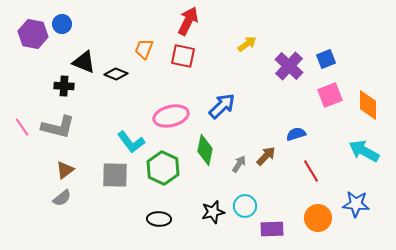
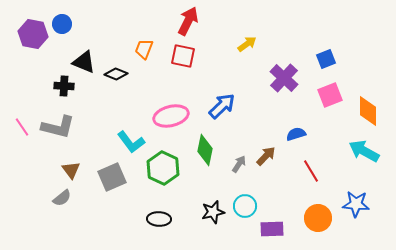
purple cross: moved 5 px left, 12 px down
orange diamond: moved 6 px down
brown triangle: moved 6 px right; rotated 30 degrees counterclockwise
gray square: moved 3 px left, 2 px down; rotated 24 degrees counterclockwise
